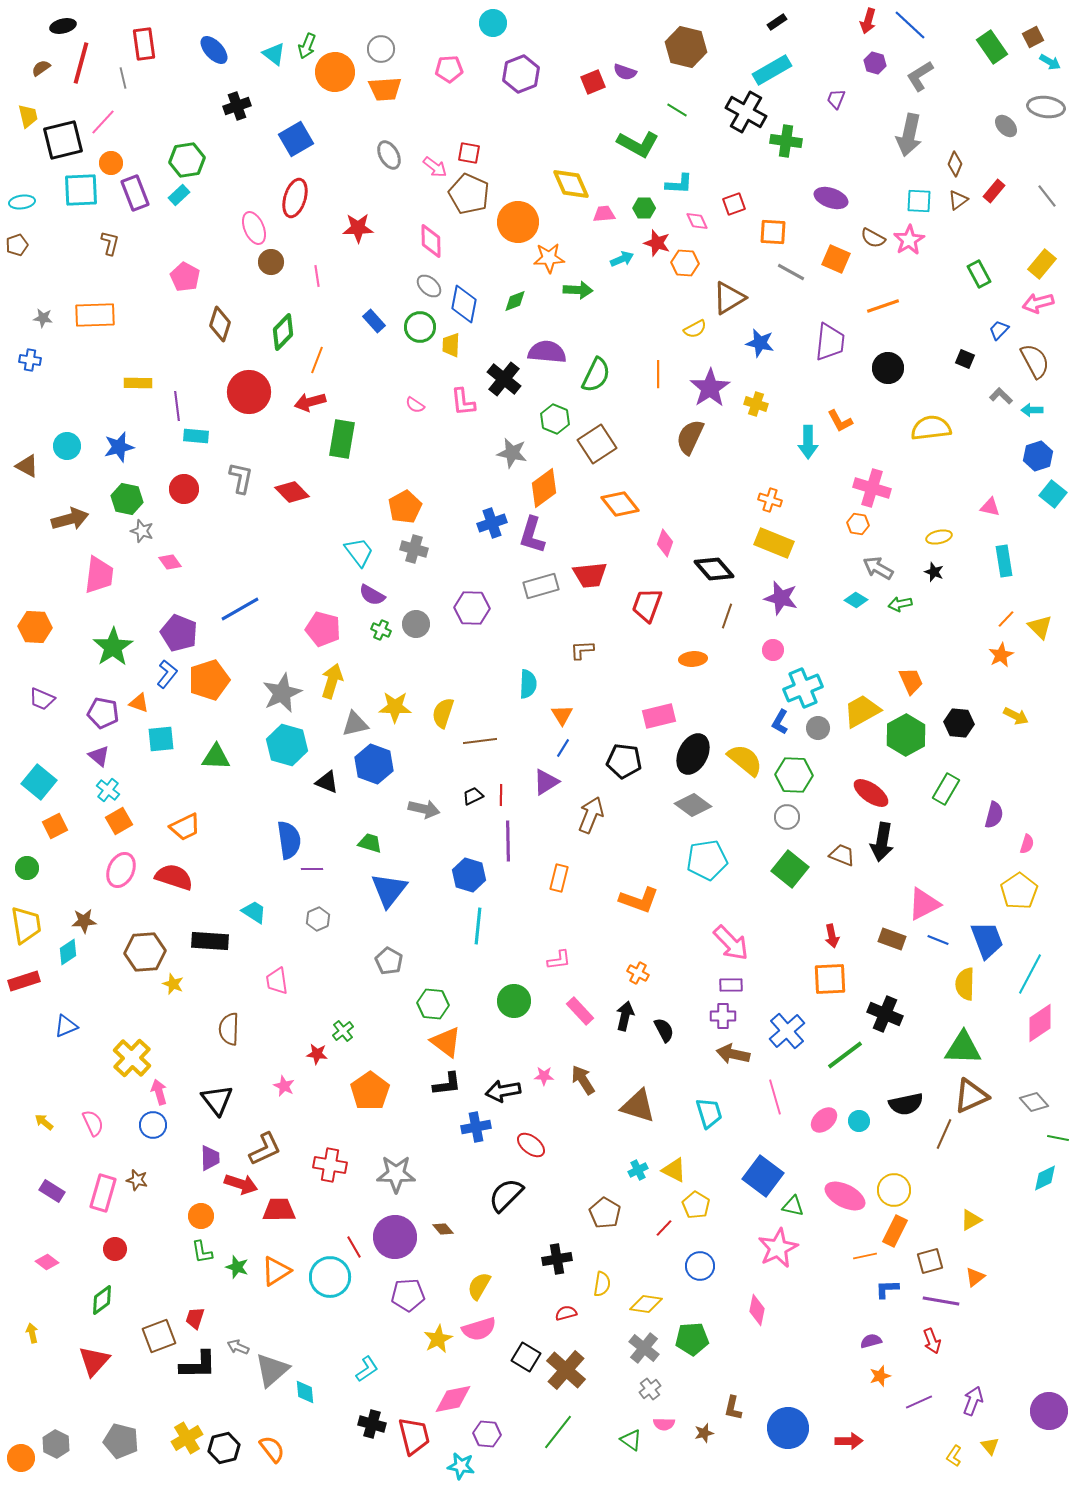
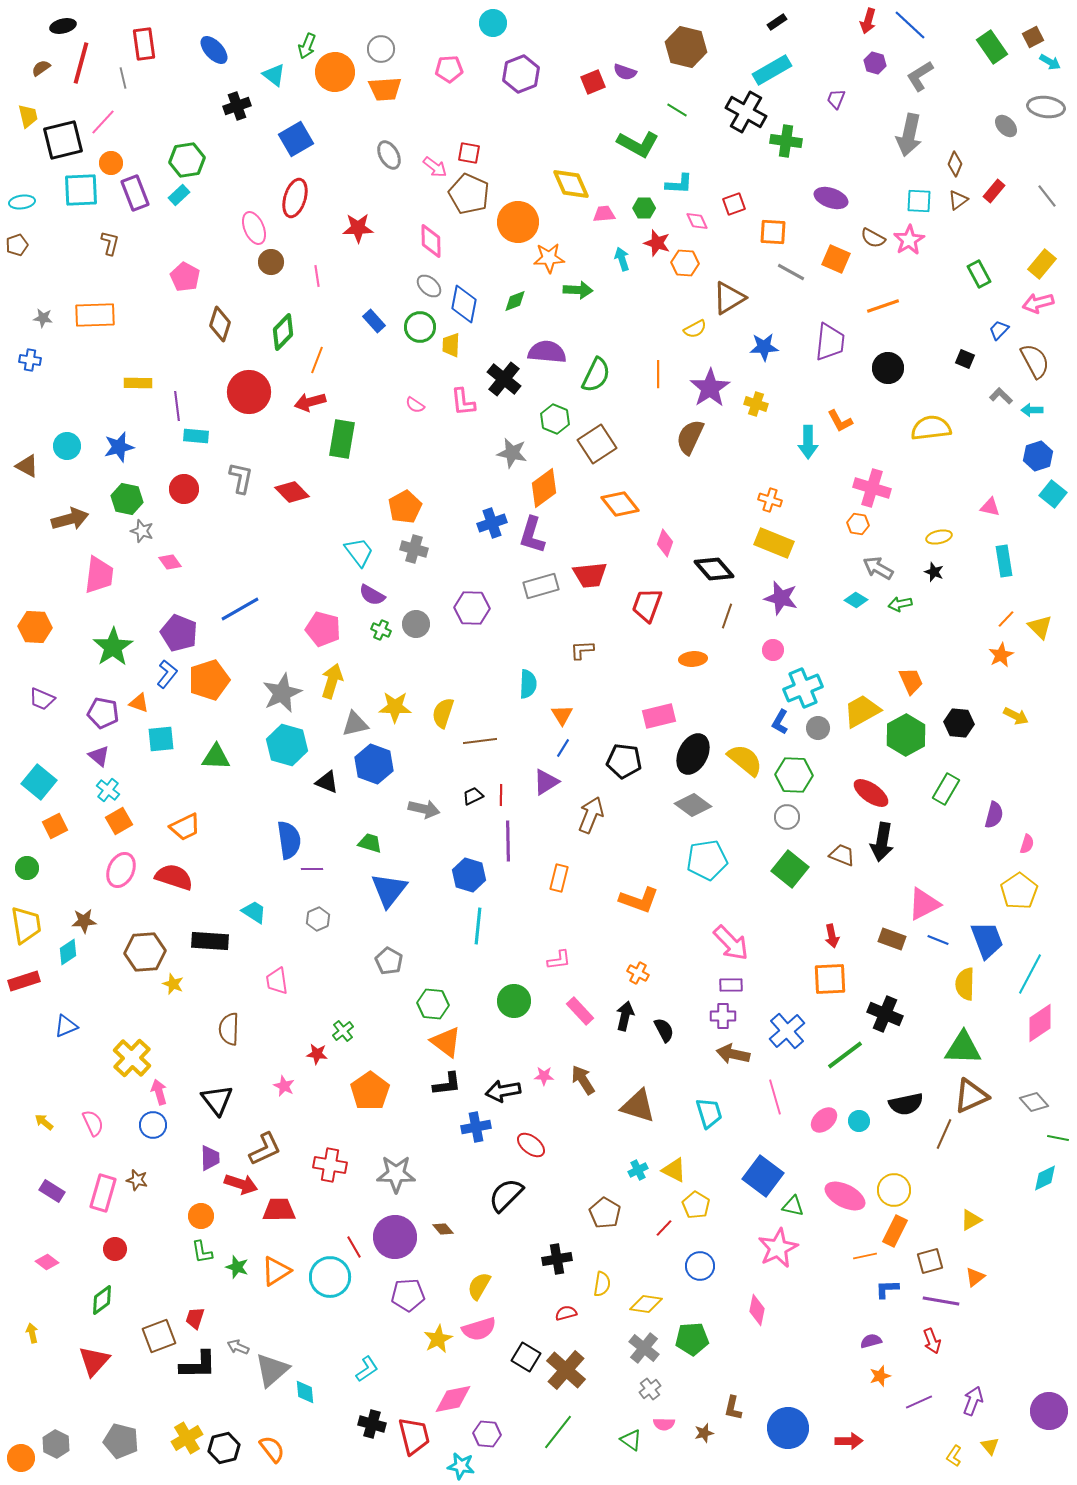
cyan triangle at (274, 54): moved 21 px down
cyan arrow at (622, 259): rotated 85 degrees counterclockwise
blue star at (760, 343): moved 4 px right, 4 px down; rotated 16 degrees counterclockwise
